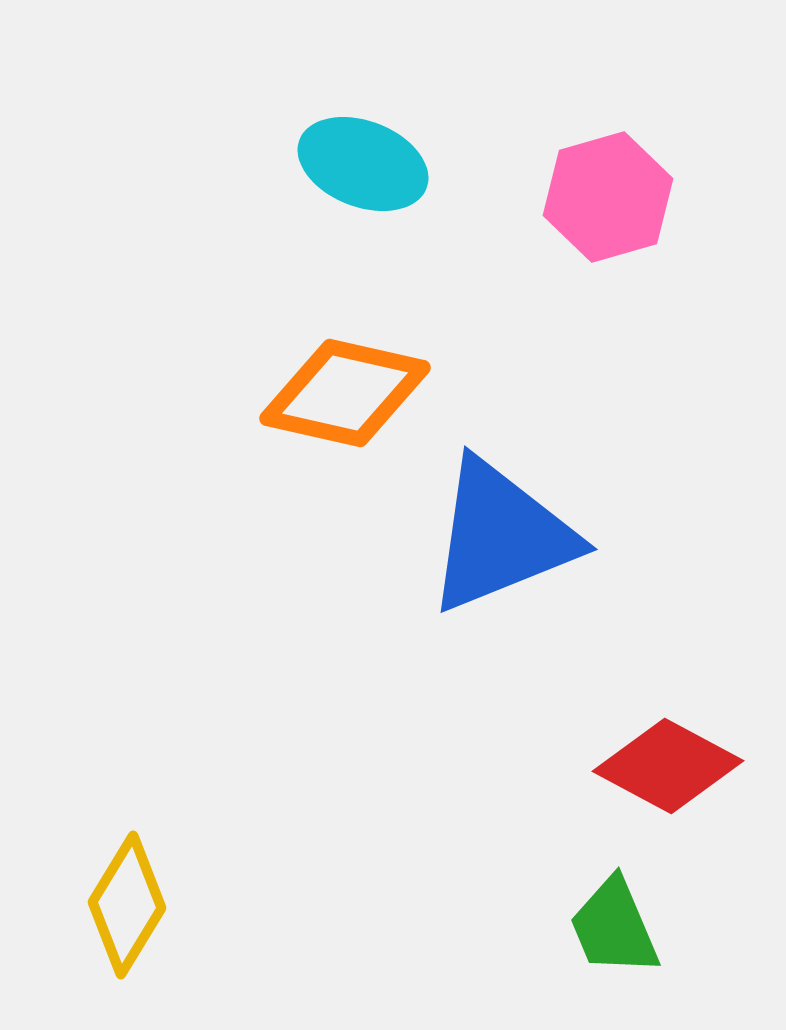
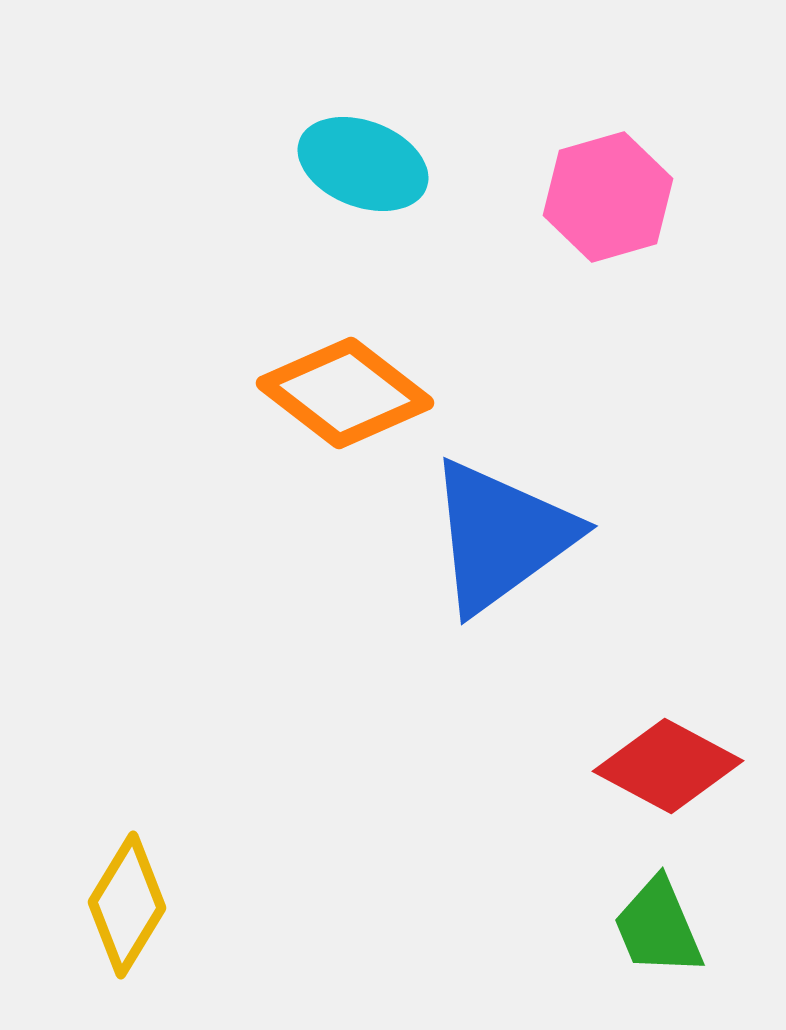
orange diamond: rotated 25 degrees clockwise
blue triangle: rotated 14 degrees counterclockwise
green trapezoid: moved 44 px right
